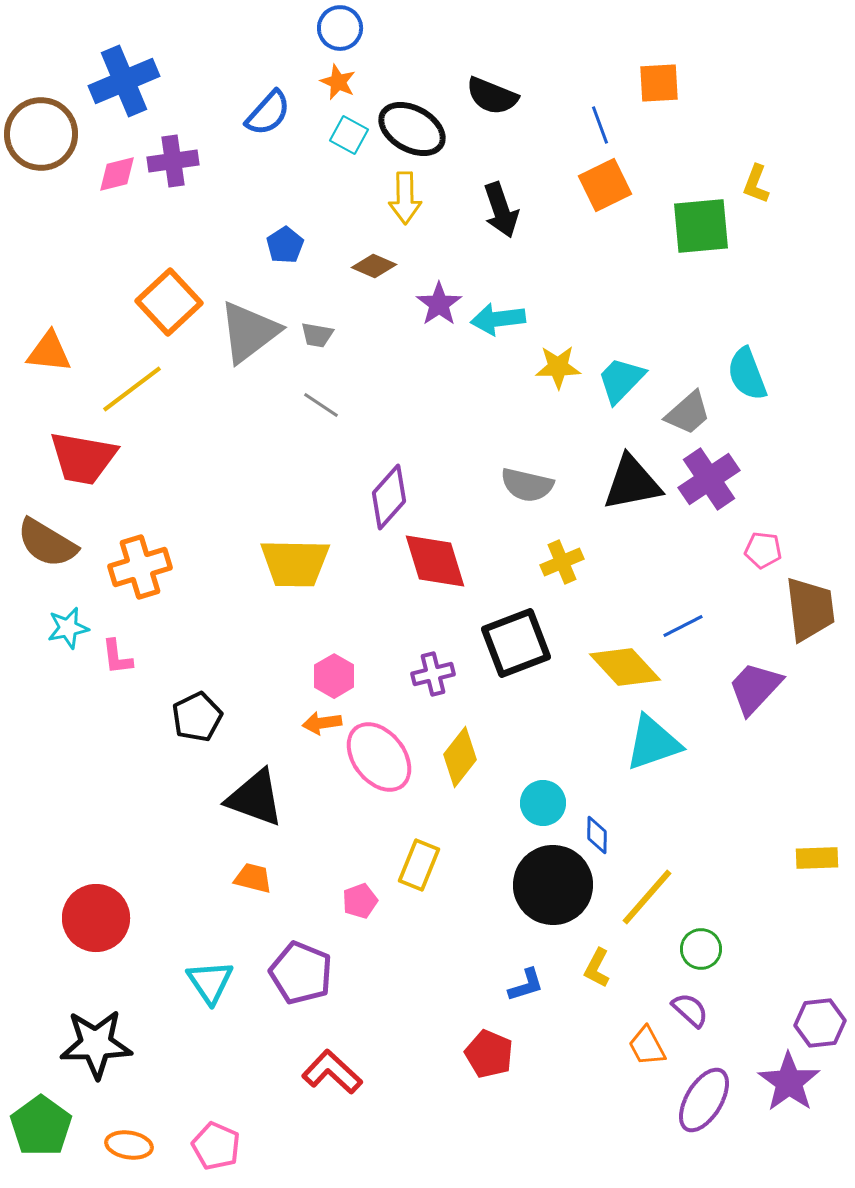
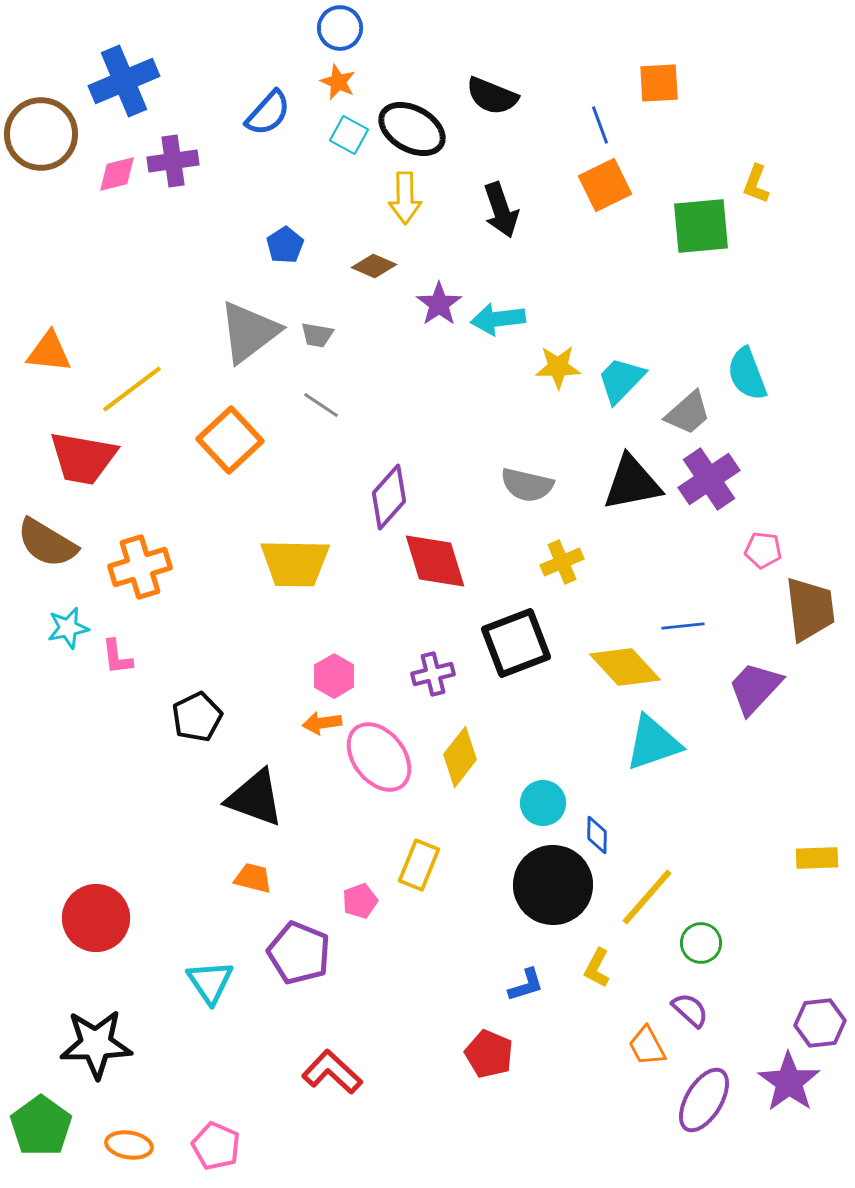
orange square at (169, 302): moved 61 px right, 138 px down
blue line at (683, 626): rotated 21 degrees clockwise
green circle at (701, 949): moved 6 px up
purple pentagon at (301, 973): moved 2 px left, 20 px up
